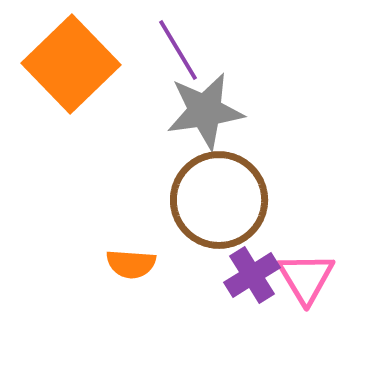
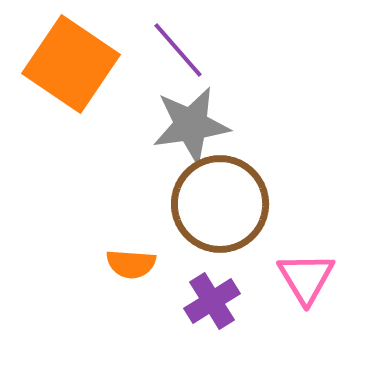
purple line: rotated 10 degrees counterclockwise
orange square: rotated 12 degrees counterclockwise
gray star: moved 14 px left, 14 px down
brown circle: moved 1 px right, 4 px down
purple cross: moved 40 px left, 26 px down
